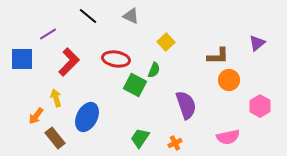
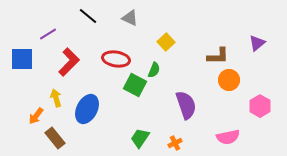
gray triangle: moved 1 px left, 2 px down
blue ellipse: moved 8 px up
